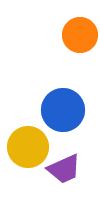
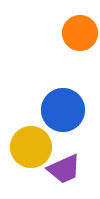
orange circle: moved 2 px up
yellow circle: moved 3 px right
